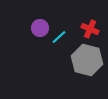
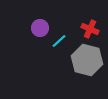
cyan line: moved 4 px down
